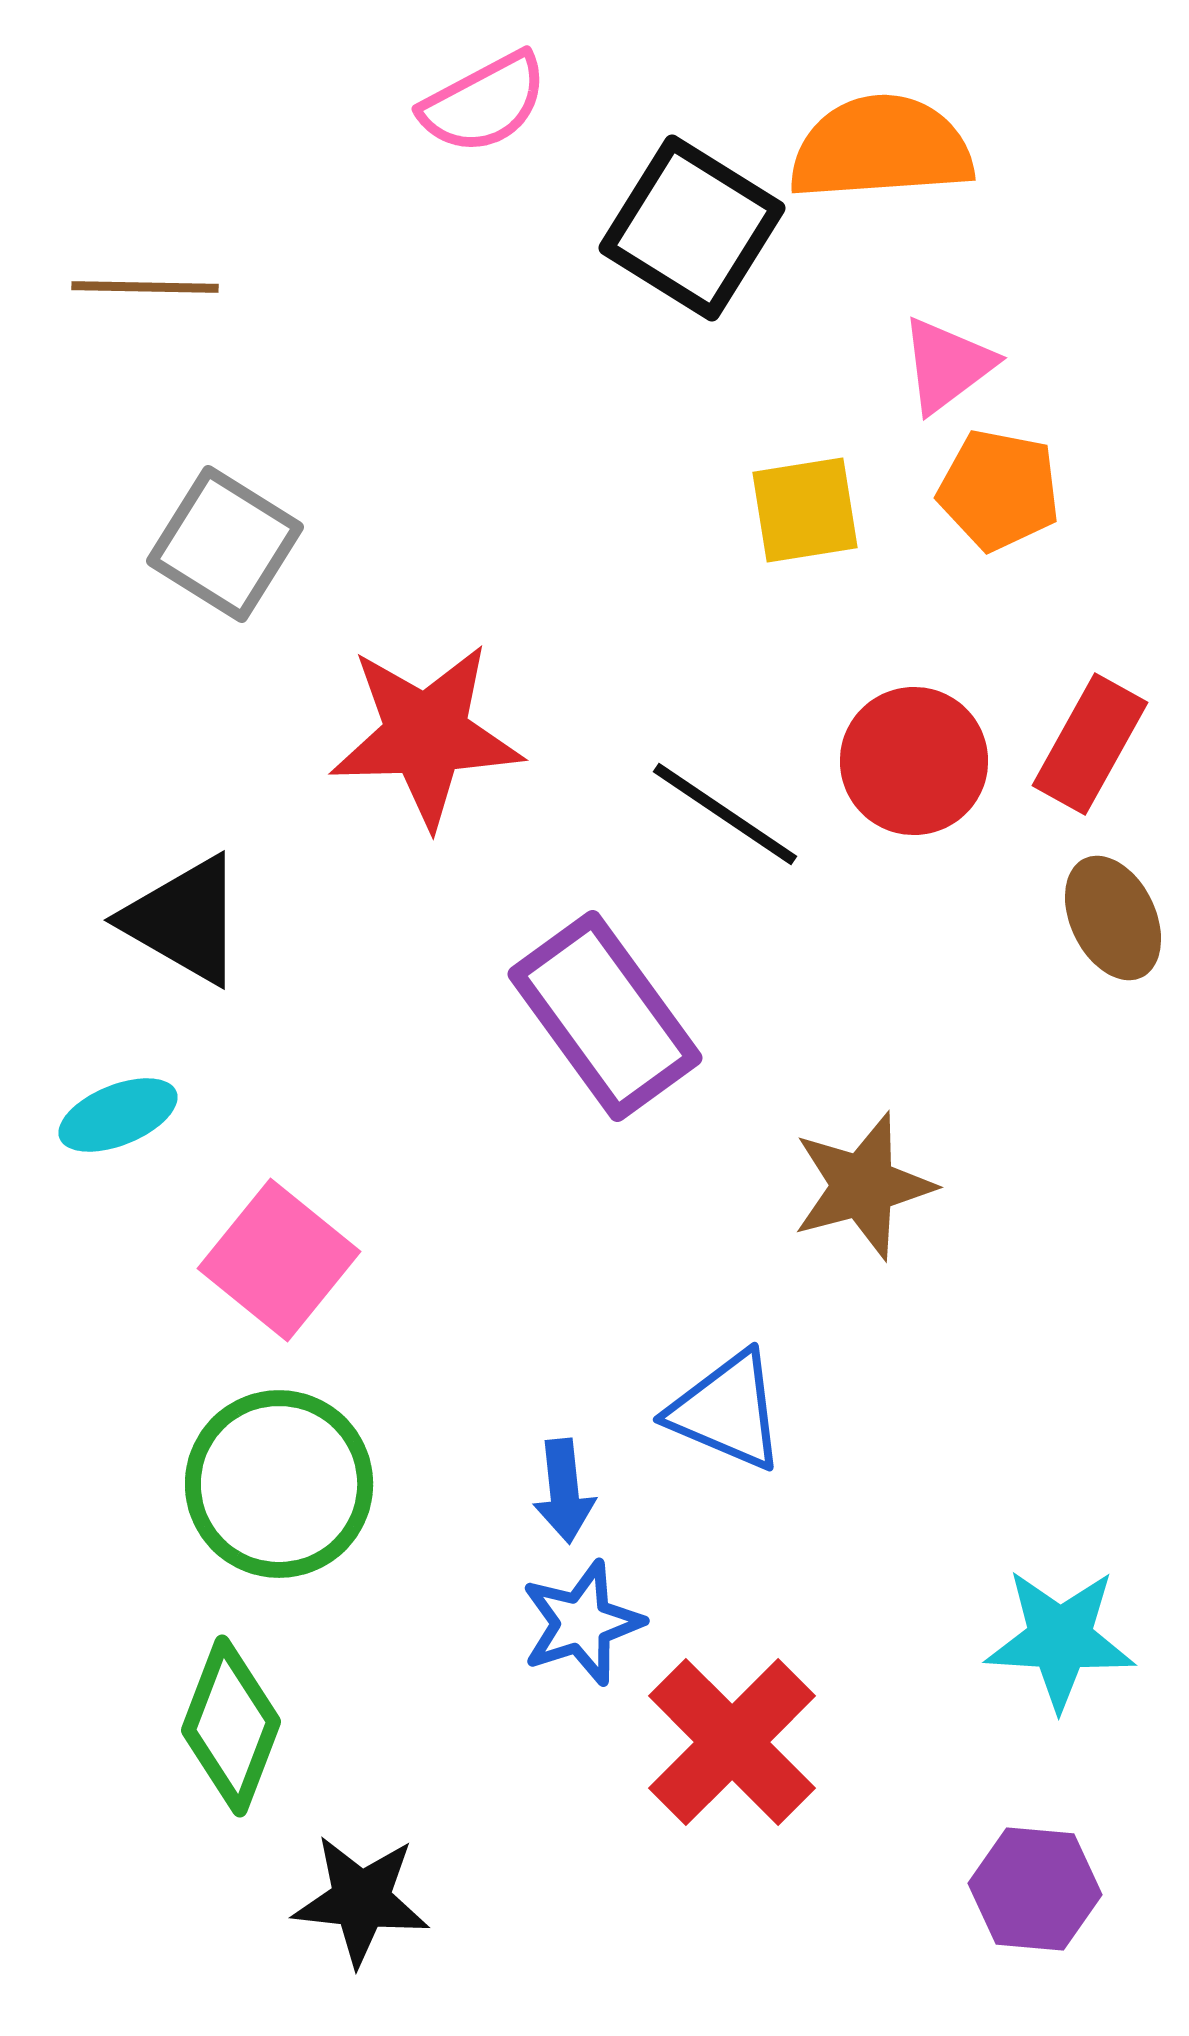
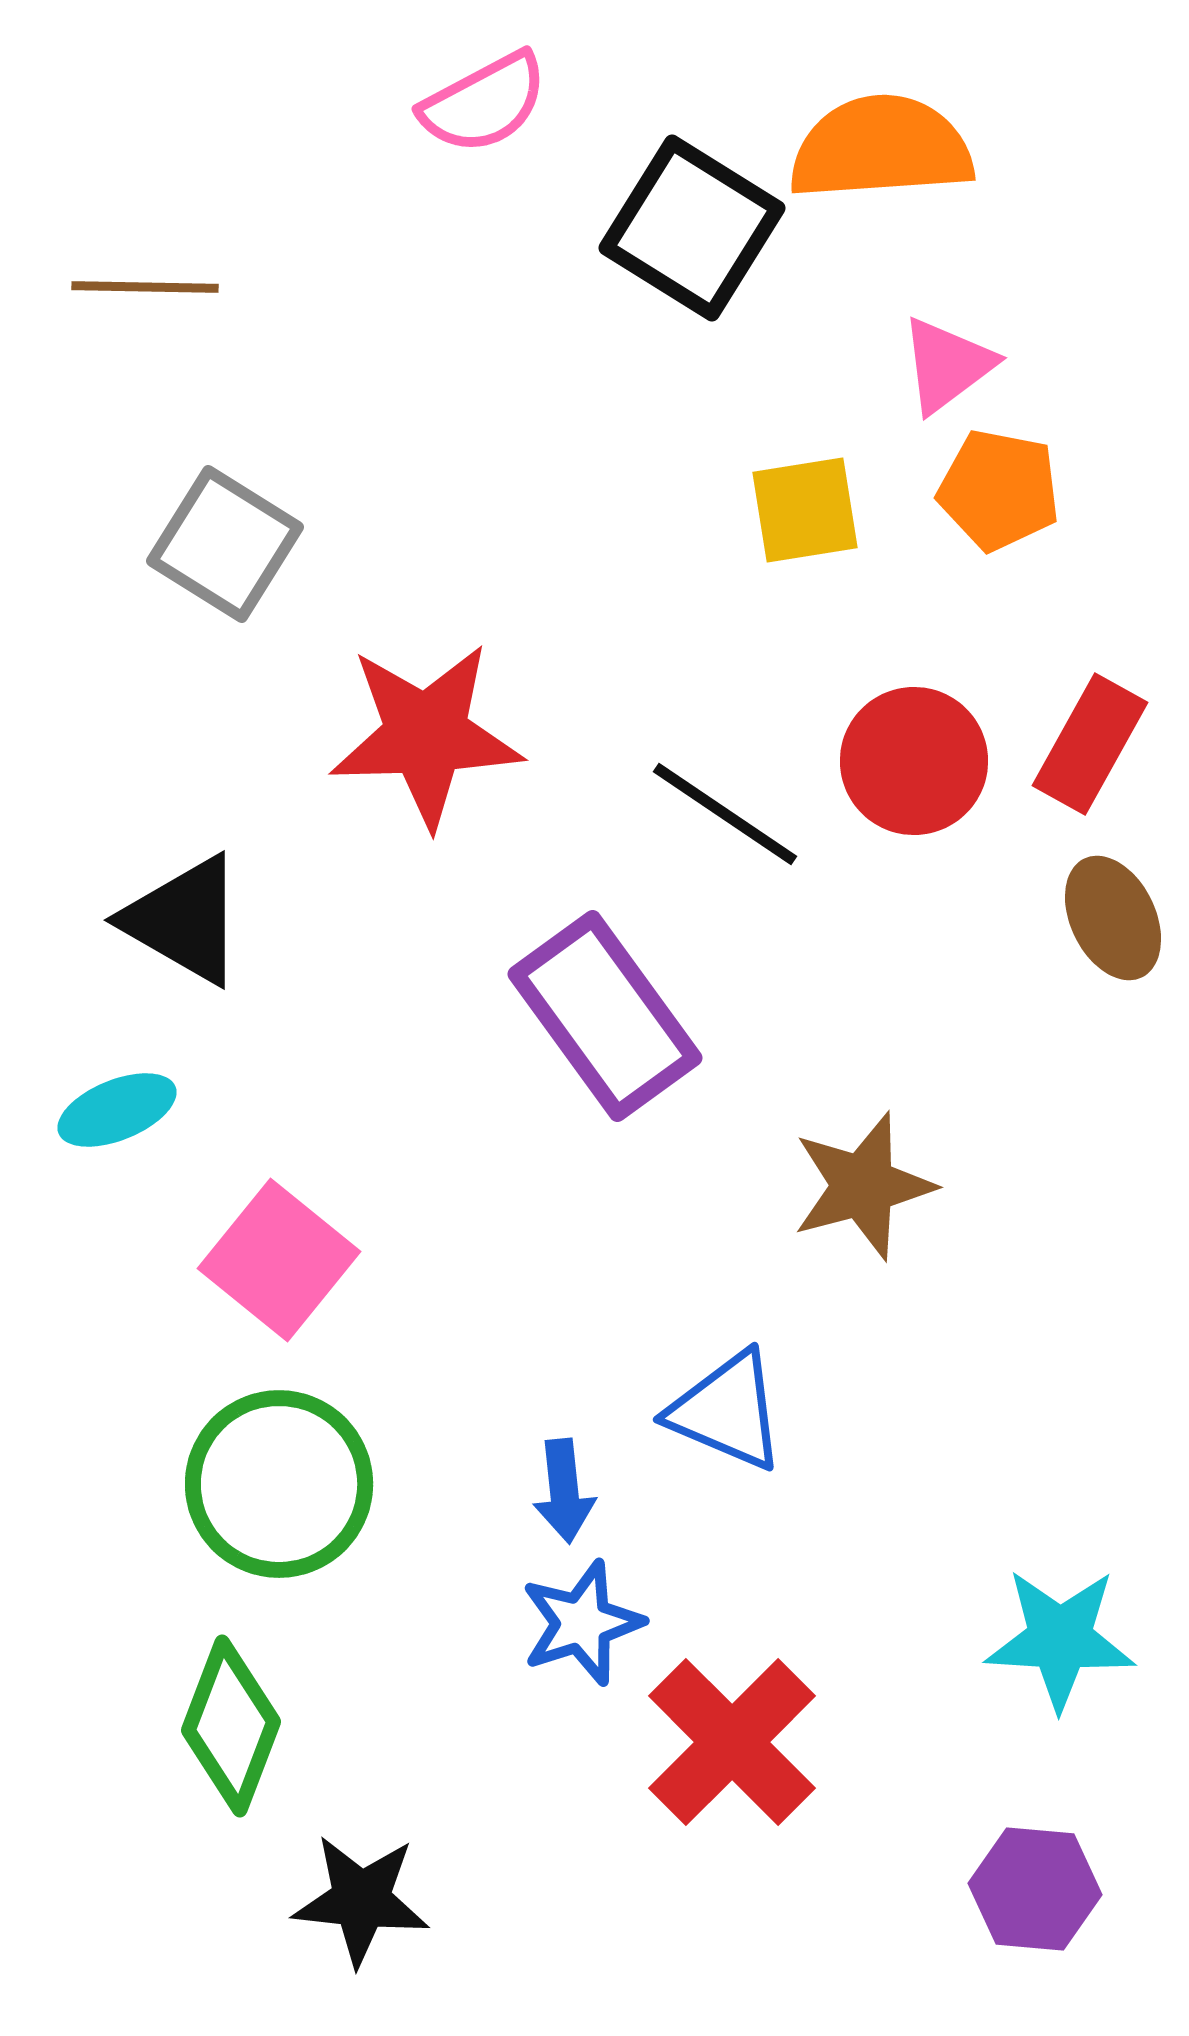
cyan ellipse: moved 1 px left, 5 px up
